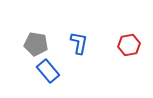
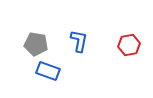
blue L-shape: moved 2 px up
blue rectangle: rotated 30 degrees counterclockwise
